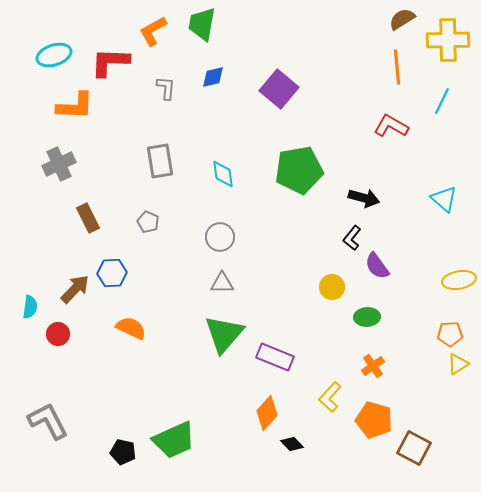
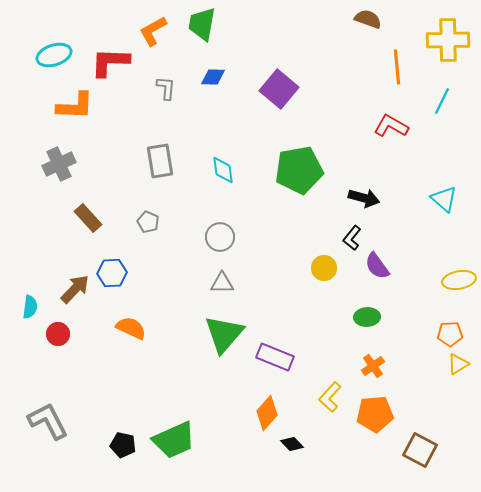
brown semicircle at (402, 19): moved 34 px left; rotated 52 degrees clockwise
blue diamond at (213, 77): rotated 15 degrees clockwise
cyan diamond at (223, 174): moved 4 px up
brown rectangle at (88, 218): rotated 16 degrees counterclockwise
yellow circle at (332, 287): moved 8 px left, 19 px up
orange pentagon at (374, 420): moved 1 px right, 6 px up; rotated 21 degrees counterclockwise
brown square at (414, 448): moved 6 px right, 2 px down
black pentagon at (123, 452): moved 7 px up
